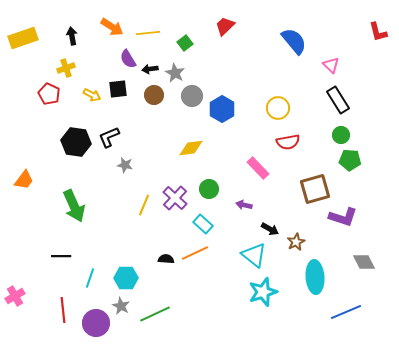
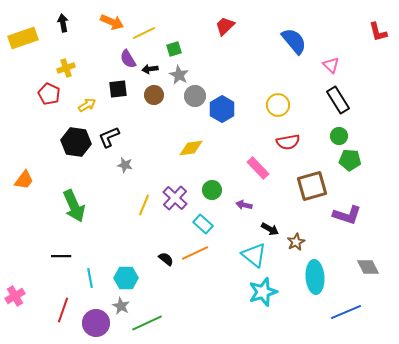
orange arrow at (112, 27): moved 5 px up; rotated 10 degrees counterclockwise
yellow line at (148, 33): moved 4 px left; rotated 20 degrees counterclockwise
black arrow at (72, 36): moved 9 px left, 13 px up
green square at (185, 43): moved 11 px left, 6 px down; rotated 21 degrees clockwise
gray star at (175, 73): moved 4 px right, 2 px down
yellow arrow at (92, 95): moved 5 px left, 10 px down; rotated 60 degrees counterclockwise
gray circle at (192, 96): moved 3 px right
yellow circle at (278, 108): moved 3 px up
green circle at (341, 135): moved 2 px left, 1 px down
green circle at (209, 189): moved 3 px right, 1 px down
brown square at (315, 189): moved 3 px left, 3 px up
purple L-shape at (343, 217): moved 4 px right, 2 px up
black semicircle at (166, 259): rotated 35 degrees clockwise
gray diamond at (364, 262): moved 4 px right, 5 px down
cyan line at (90, 278): rotated 30 degrees counterclockwise
red line at (63, 310): rotated 25 degrees clockwise
green line at (155, 314): moved 8 px left, 9 px down
